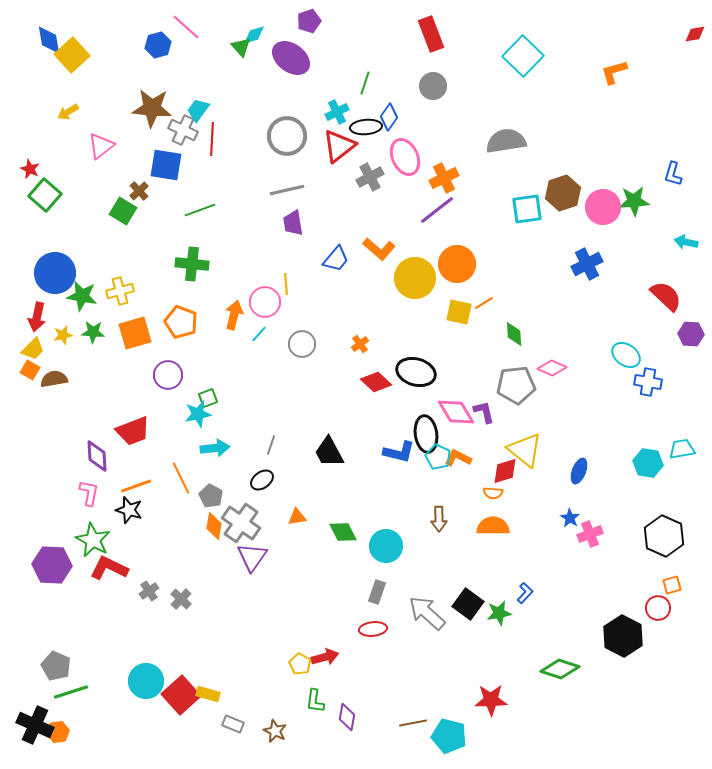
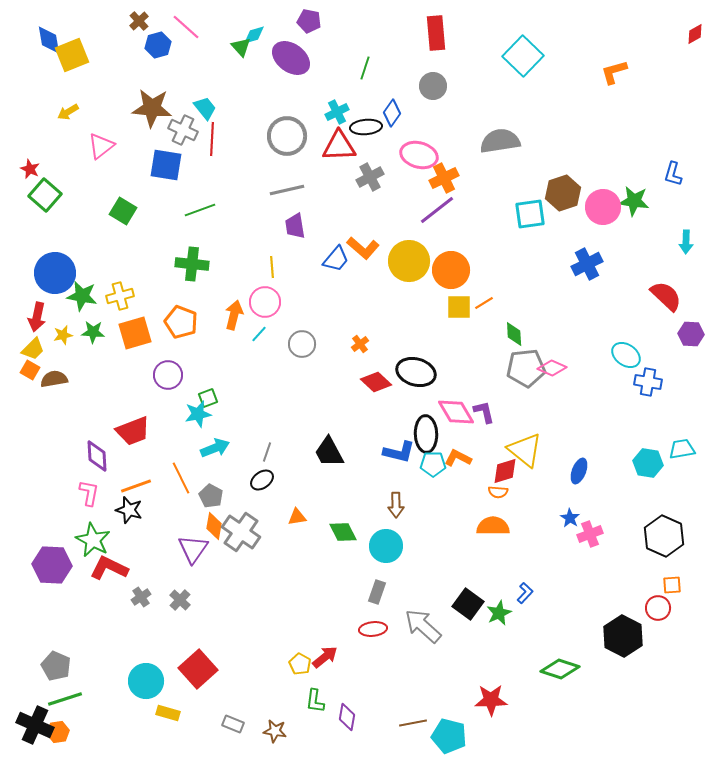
purple pentagon at (309, 21): rotated 30 degrees clockwise
red rectangle at (431, 34): moved 5 px right, 1 px up; rotated 16 degrees clockwise
red diamond at (695, 34): rotated 20 degrees counterclockwise
yellow square at (72, 55): rotated 20 degrees clockwise
green line at (365, 83): moved 15 px up
cyan trapezoid at (198, 110): moved 7 px right, 2 px up; rotated 105 degrees clockwise
blue diamond at (389, 117): moved 3 px right, 4 px up
gray semicircle at (506, 141): moved 6 px left
red triangle at (339, 146): rotated 36 degrees clockwise
pink ellipse at (405, 157): moved 14 px right, 2 px up; rotated 51 degrees counterclockwise
brown cross at (139, 191): moved 170 px up
green star at (634, 201): rotated 12 degrees clockwise
cyan square at (527, 209): moved 3 px right, 5 px down
purple trapezoid at (293, 223): moved 2 px right, 3 px down
cyan arrow at (686, 242): rotated 100 degrees counterclockwise
orange L-shape at (379, 249): moved 16 px left, 1 px up
orange circle at (457, 264): moved 6 px left, 6 px down
yellow circle at (415, 278): moved 6 px left, 17 px up
yellow line at (286, 284): moved 14 px left, 17 px up
yellow cross at (120, 291): moved 5 px down
yellow square at (459, 312): moved 5 px up; rotated 12 degrees counterclockwise
gray pentagon at (516, 385): moved 10 px right, 17 px up
black ellipse at (426, 434): rotated 6 degrees clockwise
gray line at (271, 445): moved 4 px left, 7 px down
cyan arrow at (215, 448): rotated 16 degrees counterclockwise
cyan pentagon at (438, 457): moved 5 px left, 7 px down; rotated 25 degrees counterclockwise
orange semicircle at (493, 493): moved 5 px right, 1 px up
brown arrow at (439, 519): moved 43 px left, 14 px up
gray cross at (241, 523): moved 9 px down
purple triangle at (252, 557): moved 59 px left, 8 px up
orange square at (672, 585): rotated 12 degrees clockwise
gray cross at (149, 591): moved 8 px left, 6 px down
gray cross at (181, 599): moved 1 px left, 1 px down
gray arrow at (427, 613): moved 4 px left, 13 px down
green star at (499, 613): rotated 15 degrees counterclockwise
red arrow at (325, 657): rotated 24 degrees counterclockwise
green line at (71, 692): moved 6 px left, 7 px down
yellow rectangle at (208, 694): moved 40 px left, 19 px down
red square at (181, 695): moved 17 px right, 26 px up
brown star at (275, 731): rotated 15 degrees counterclockwise
